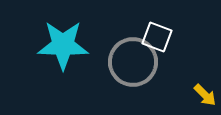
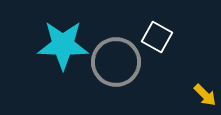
white square: rotated 8 degrees clockwise
gray circle: moved 17 px left
